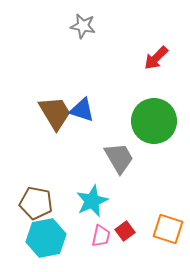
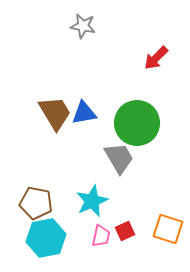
blue triangle: moved 2 px right, 3 px down; rotated 28 degrees counterclockwise
green circle: moved 17 px left, 2 px down
red square: rotated 12 degrees clockwise
